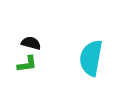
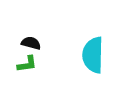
cyan semicircle: moved 2 px right, 3 px up; rotated 9 degrees counterclockwise
